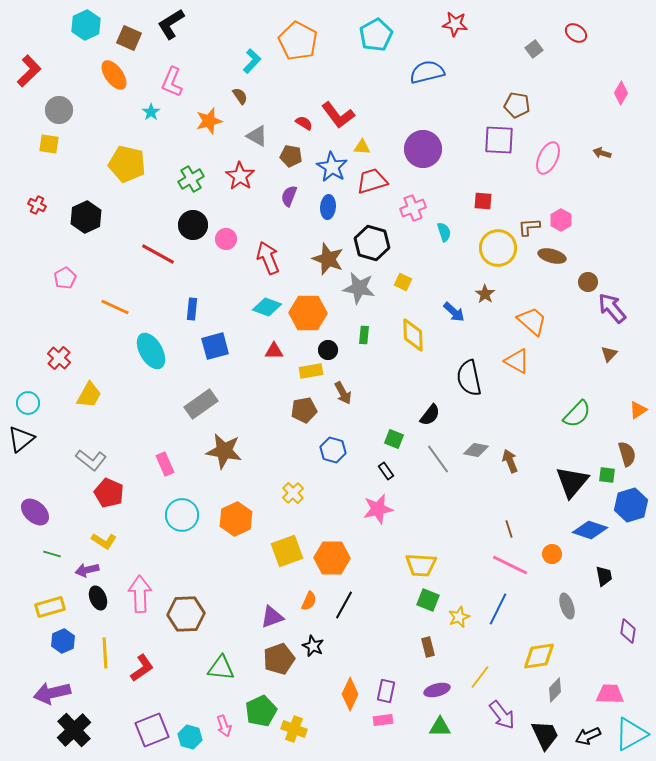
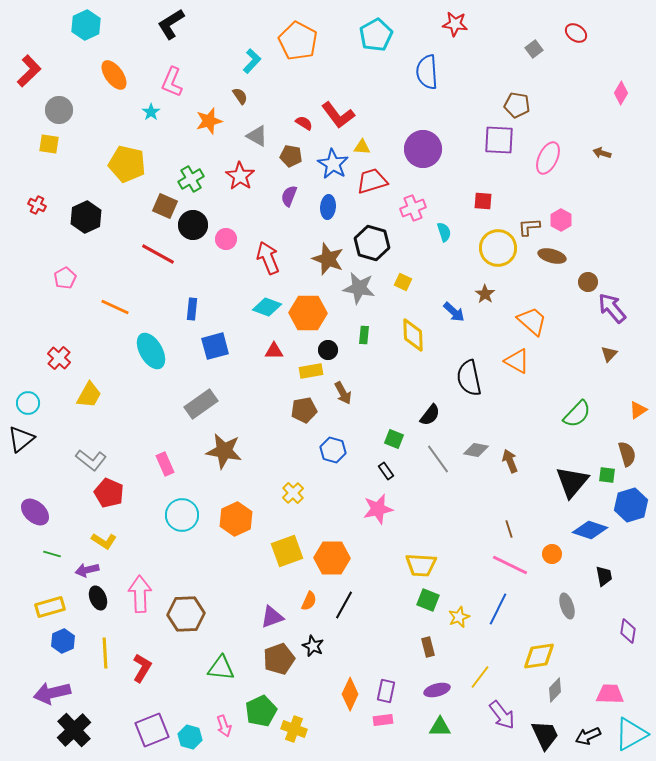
brown square at (129, 38): moved 36 px right, 168 px down
blue semicircle at (427, 72): rotated 80 degrees counterclockwise
blue star at (332, 167): moved 1 px right, 3 px up
red L-shape at (142, 668): rotated 24 degrees counterclockwise
